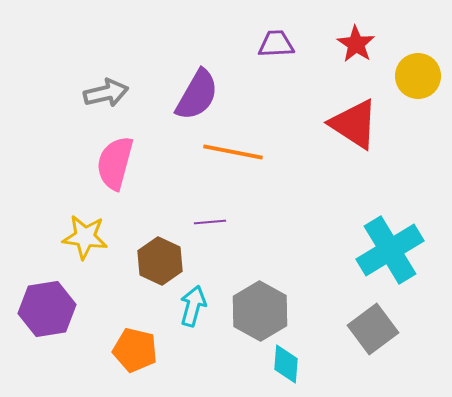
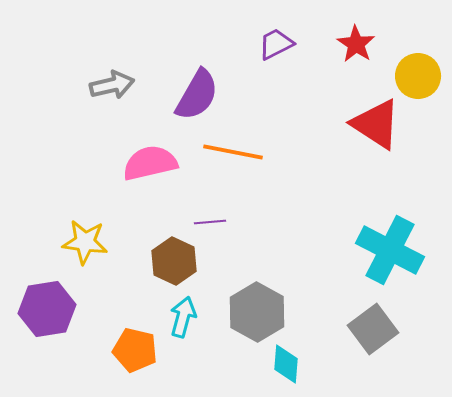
purple trapezoid: rotated 24 degrees counterclockwise
gray arrow: moved 6 px right, 8 px up
red triangle: moved 22 px right
pink semicircle: moved 35 px right; rotated 62 degrees clockwise
yellow star: moved 5 px down
cyan cross: rotated 32 degrees counterclockwise
brown hexagon: moved 14 px right
cyan arrow: moved 10 px left, 11 px down
gray hexagon: moved 3 px left, 1 px down
